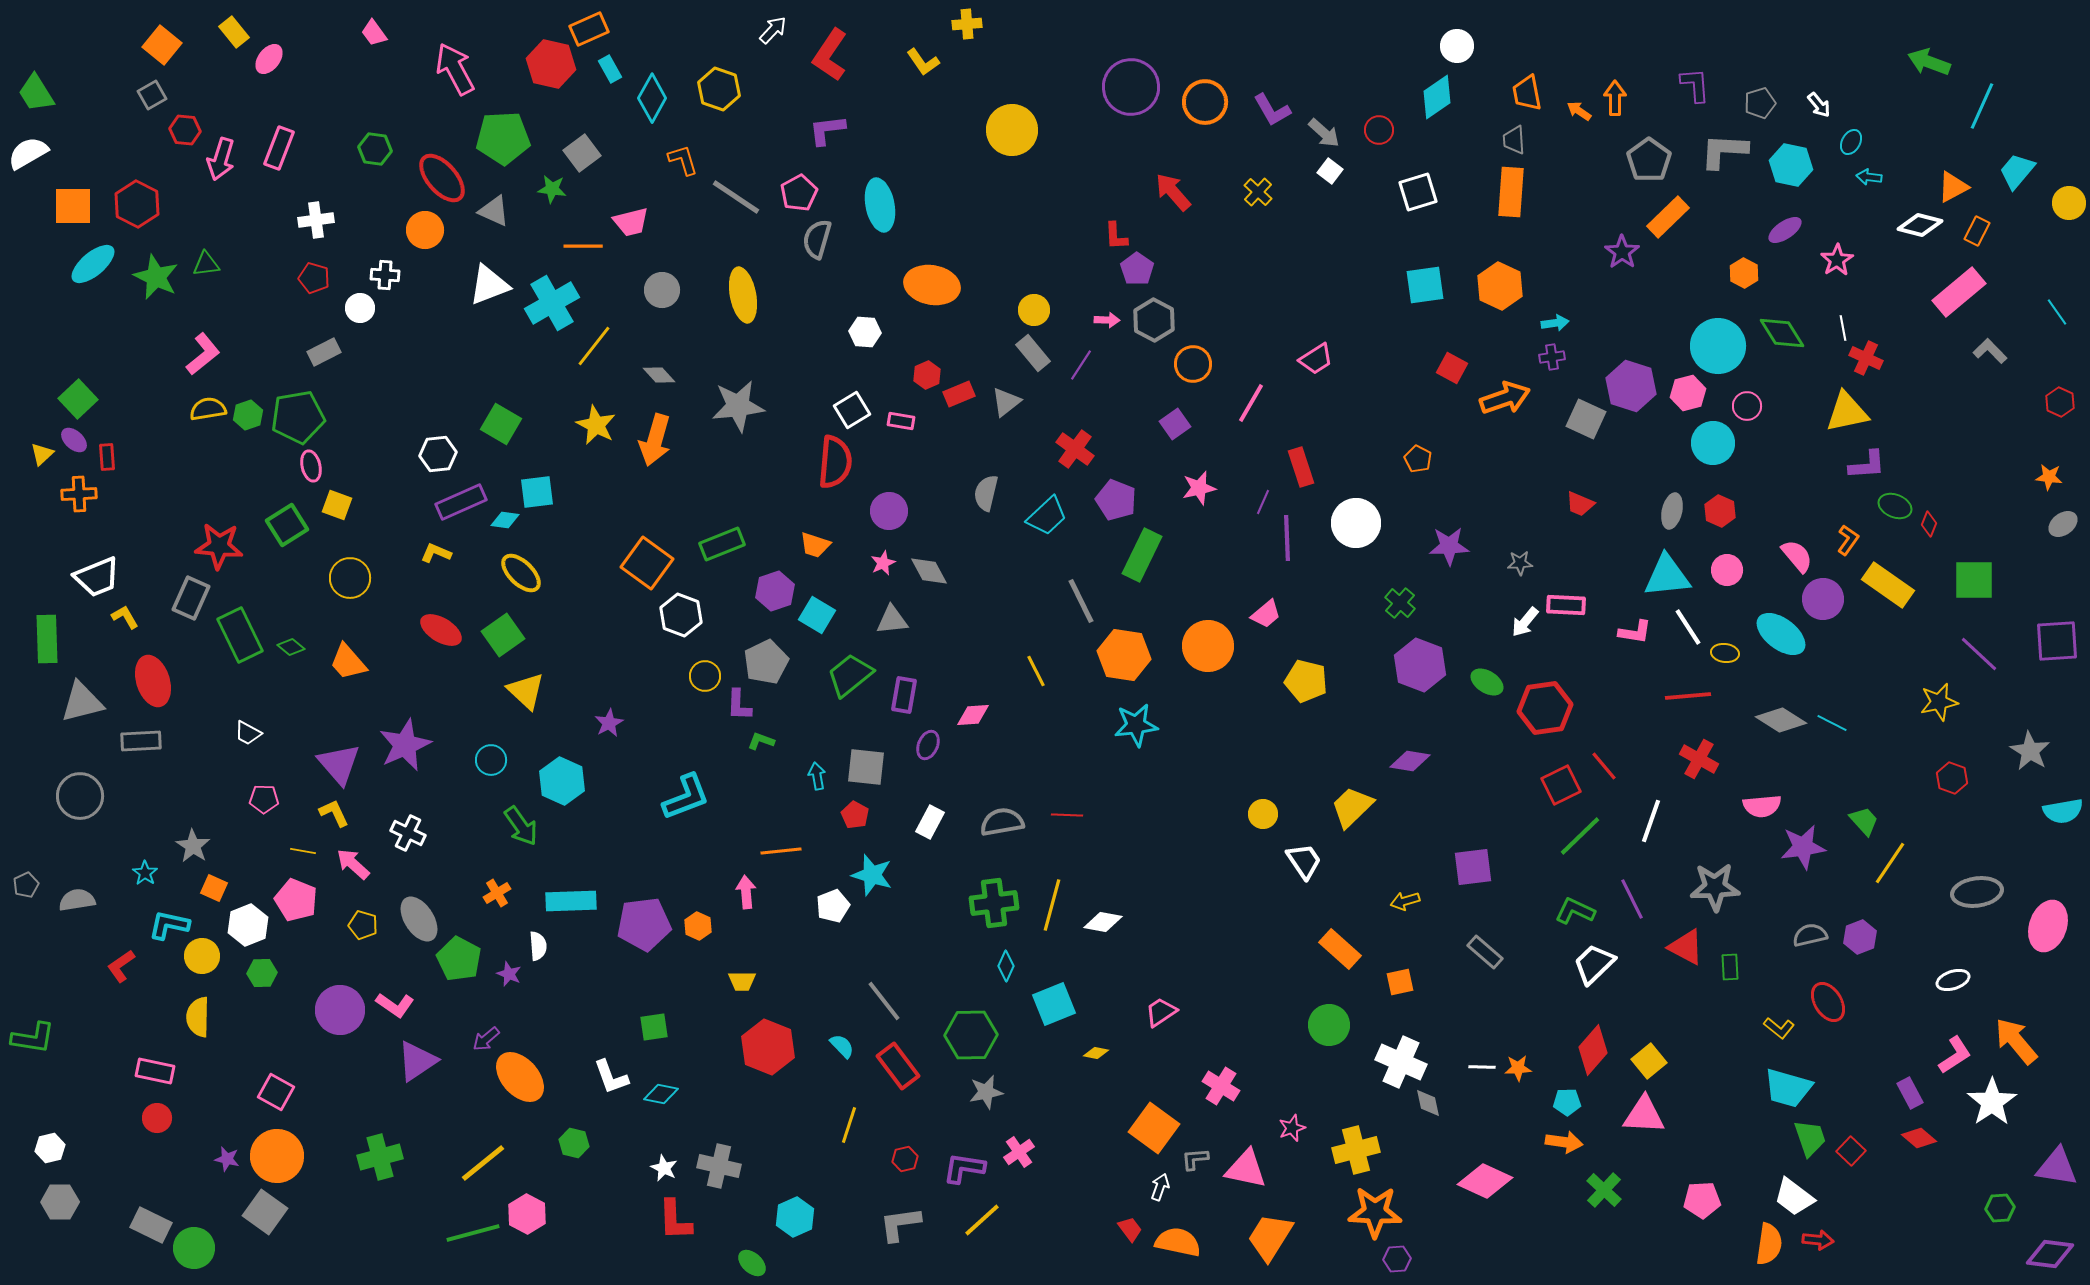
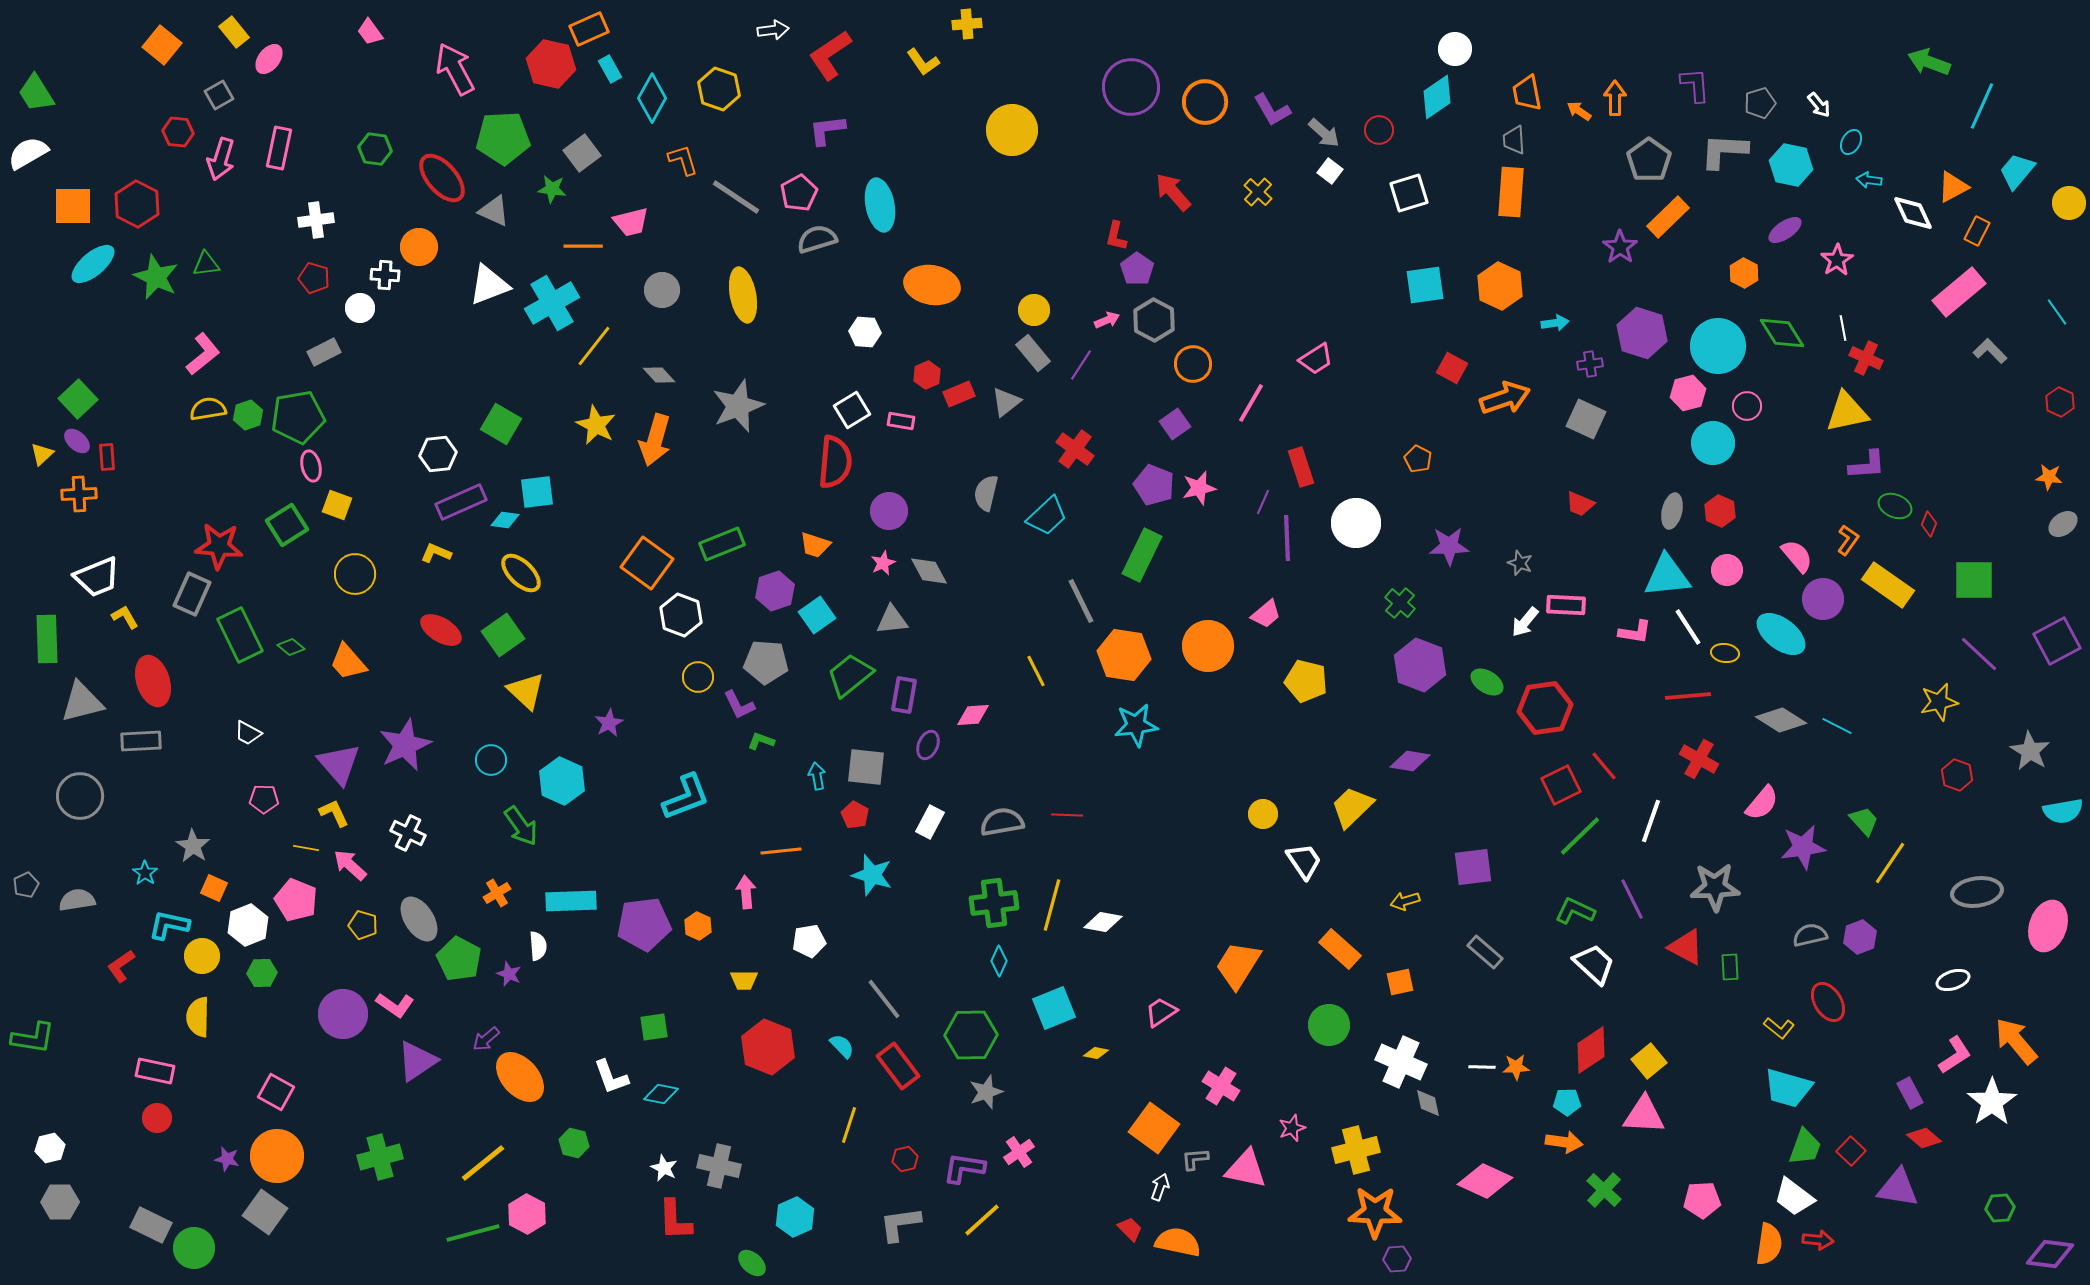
white arrow at (773, 30): rotated 40 degrees clockwise
pink trapezoid at (374, 33): moved 4 px left, 1 px up
white circle at (1457, 46): moved 2 px left, 3 px down
red L-shape at (830, 55): rotated 22 degrees clockwise
gray square at (152, 95): moved 67 px right
red hexagon at (185, 130): moved 7 px left, 2 px down
pink rectangle at (279, 148): rotated 9 degrees counterclockwise
cyan arrow at (1869, 177): moved 3 px down
white square at (1418, 192): moved 9 px left, 1 px down
white diamond at (1920, 225): moved 7 px left, 12 px up; rotated 51 degrees clockwise
orange circle at (425, 230): moved 6 px left, 17 px down
red L-shape at (1116, 236): rotated 16 degrees clockwise
gray semicircle at (817, 239): rotated 57 degrees clockwise
purple star at (1622, 252): moved 2 px left, 5 px up
pink arrow at (1107, 320): rotated 25 degrees counterclockwise
purple cross at (1552, 357): moved 38 px right, 7 px down
purple hexagon at (1631, 386): moved 11 px right, 53 px up
gray star at (738, 406): rotated 14 degrees counterclockwise
purple ellipse at (74, 440): moved 3 px right, 1 px down
purple pentagon at (1116, 500): moved 38 px right, 15 px up
gray star at (1520, 563): rotated 25 degrees clockwise
yellow circle at (350, 578): moved 5 px right, 4 px up
gray rectangle at (191, 598): moved 1 px right, 4 px up
cyan square at (817, 615): rotated 24 degrees clockwise
purple square at (2057, 641): rotated 24 degrees counterclockwise
gray pentagon at (766, 662): rotated 30 degrees clockwise
yellow circle at (705, 676): moved 7 px left, 1 px down
purple L-shape at (739, 705): rotated 28 degrees counterclockwise
cyan line at (1832, 723): moved 5 px right, 3 px down
red hexagon at (1952, 778): moved 5 px right, 3 px up
pink semicircle at (1762, 806): moved 3 px up; rotated 45 degrees counterclockwise
yellow line at (303, 851): moved 3 px right, 3 px up
pink arrow at (353, 864): moved 3 px left, 1 px down
white pentagon at (833, 906): moved 24 px left, 35 px down; rotated 12 degrees clockwise
white trapezoid at (1594, 964): rotated 87 degrees clockwise
cyan diamond at (1006, 966): moved 7 px left, 5 px up
yellow trapezoid at (742, 981): moved 2 px right, 1 px up
gray line at (884, 1001): moved 2 px up
cyan square at (1054, 1004): moved 4 px down
purple circle at (340, 1010): moved 3 px right, 4 px down
red diamond at (1593, 1050): moved 2 px left; rotated 15 degrees clockwise
orange star at (1518, 1068): moved 2 px left, 1 px up
gray star at (986, 1092): rotated 8 degrees counterclockwise
green trapezoid at (1810, 1138): moved 5 px left, 9 px down; rotated 39 degrees clockwise
red diamond at (1919, 1138): moved 5 px right
purple triangle at (2057, 1167): moved 159 px left, 21 px down
red trapezoid at (1130, 1229): rotated 8 degrees counterclockwise
orange trapezoid at (1270, 1237): moved 32 px left, 272 px up
